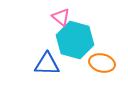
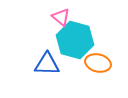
orange ellipse: moved 4 px left
